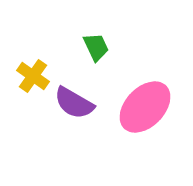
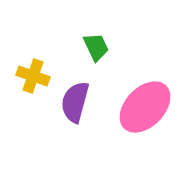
yellow cross: rotated 16 degrees counterclockwise
purple semicircle: moved 1 px right, 1 px up; rotated 75 degrees clockwise
